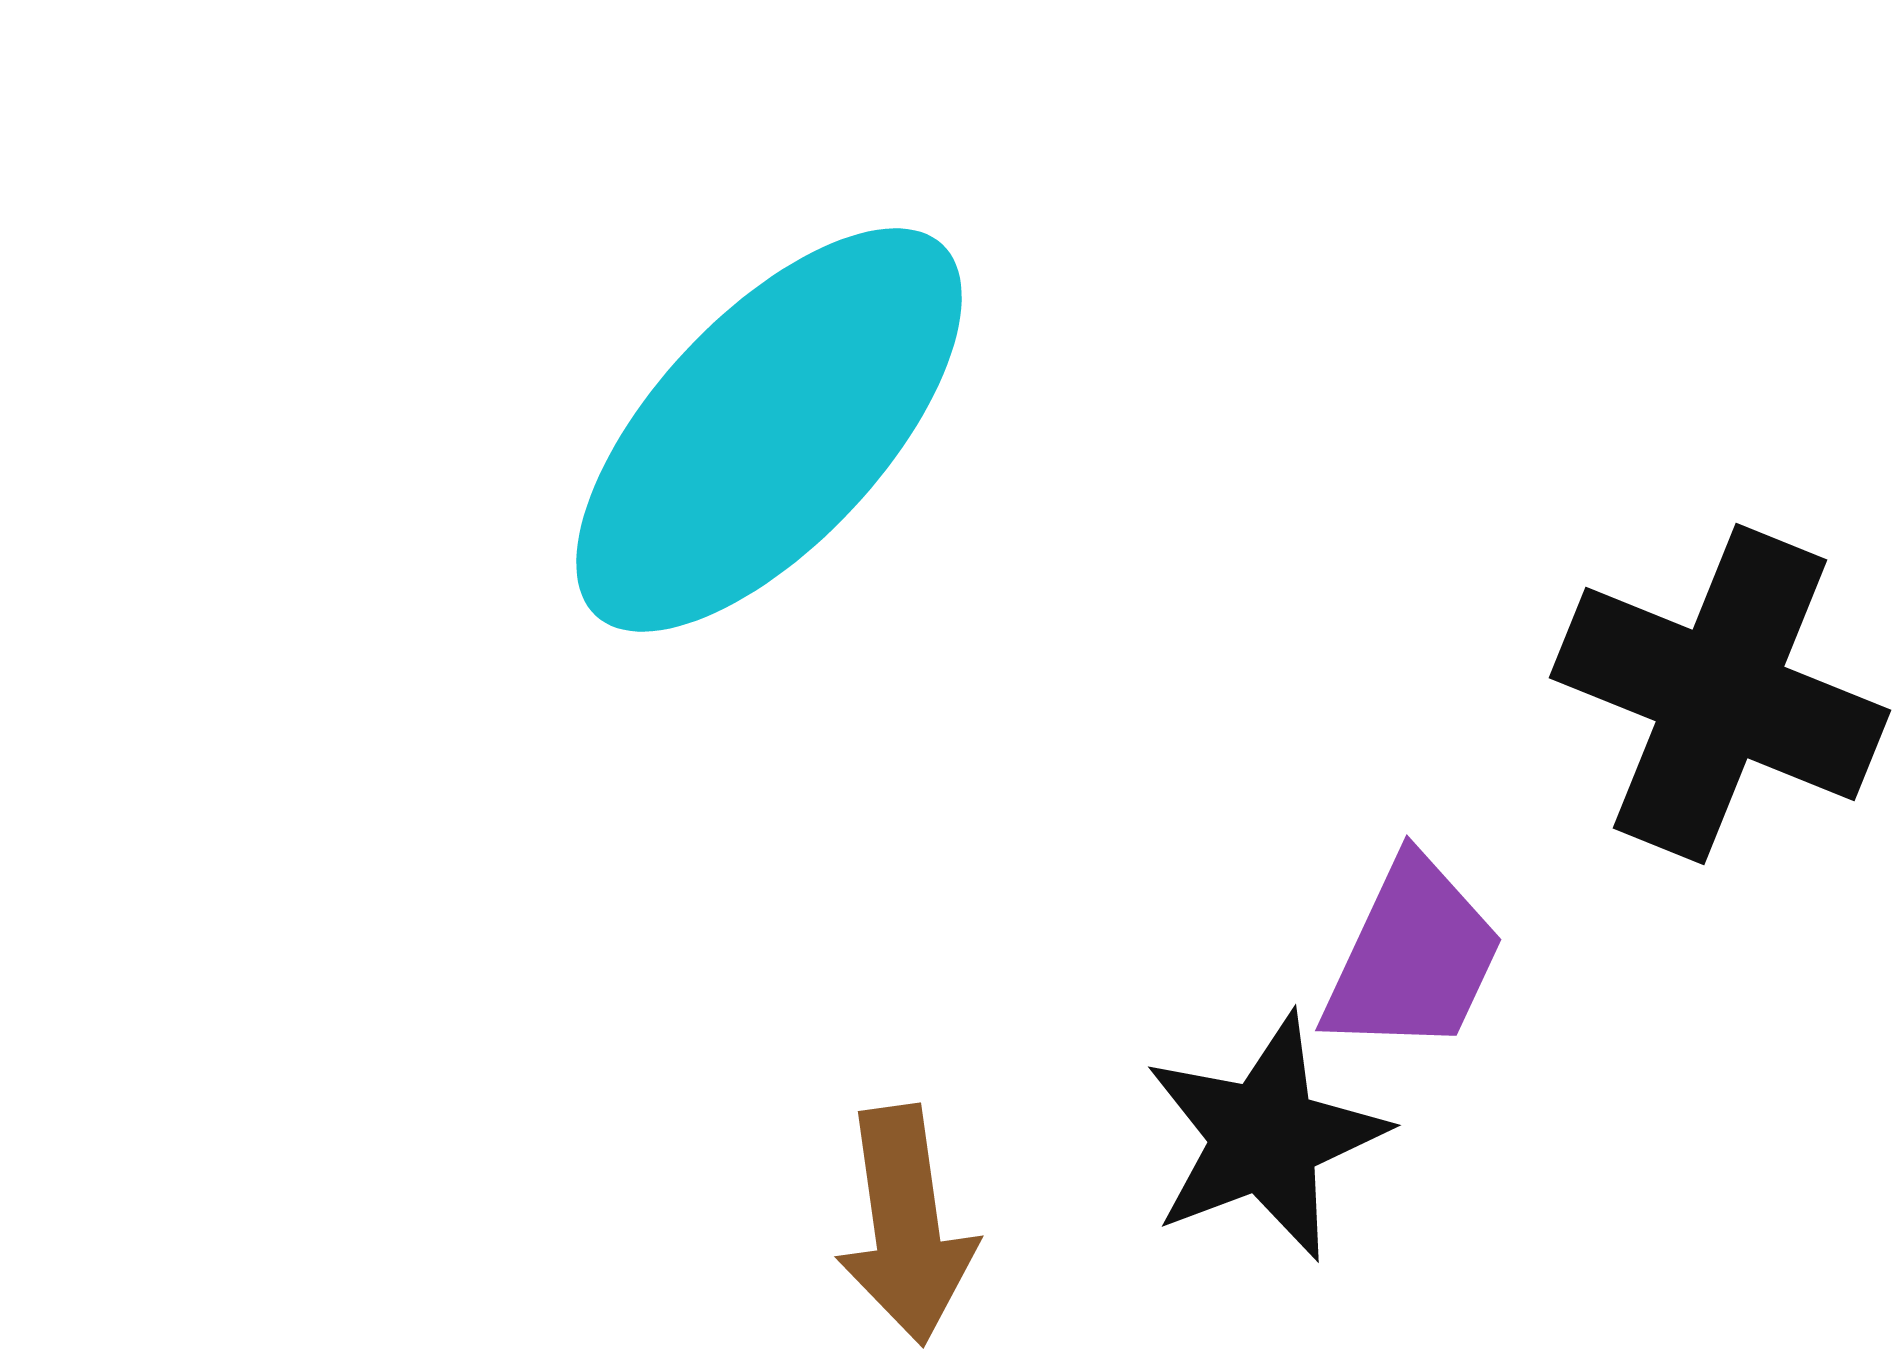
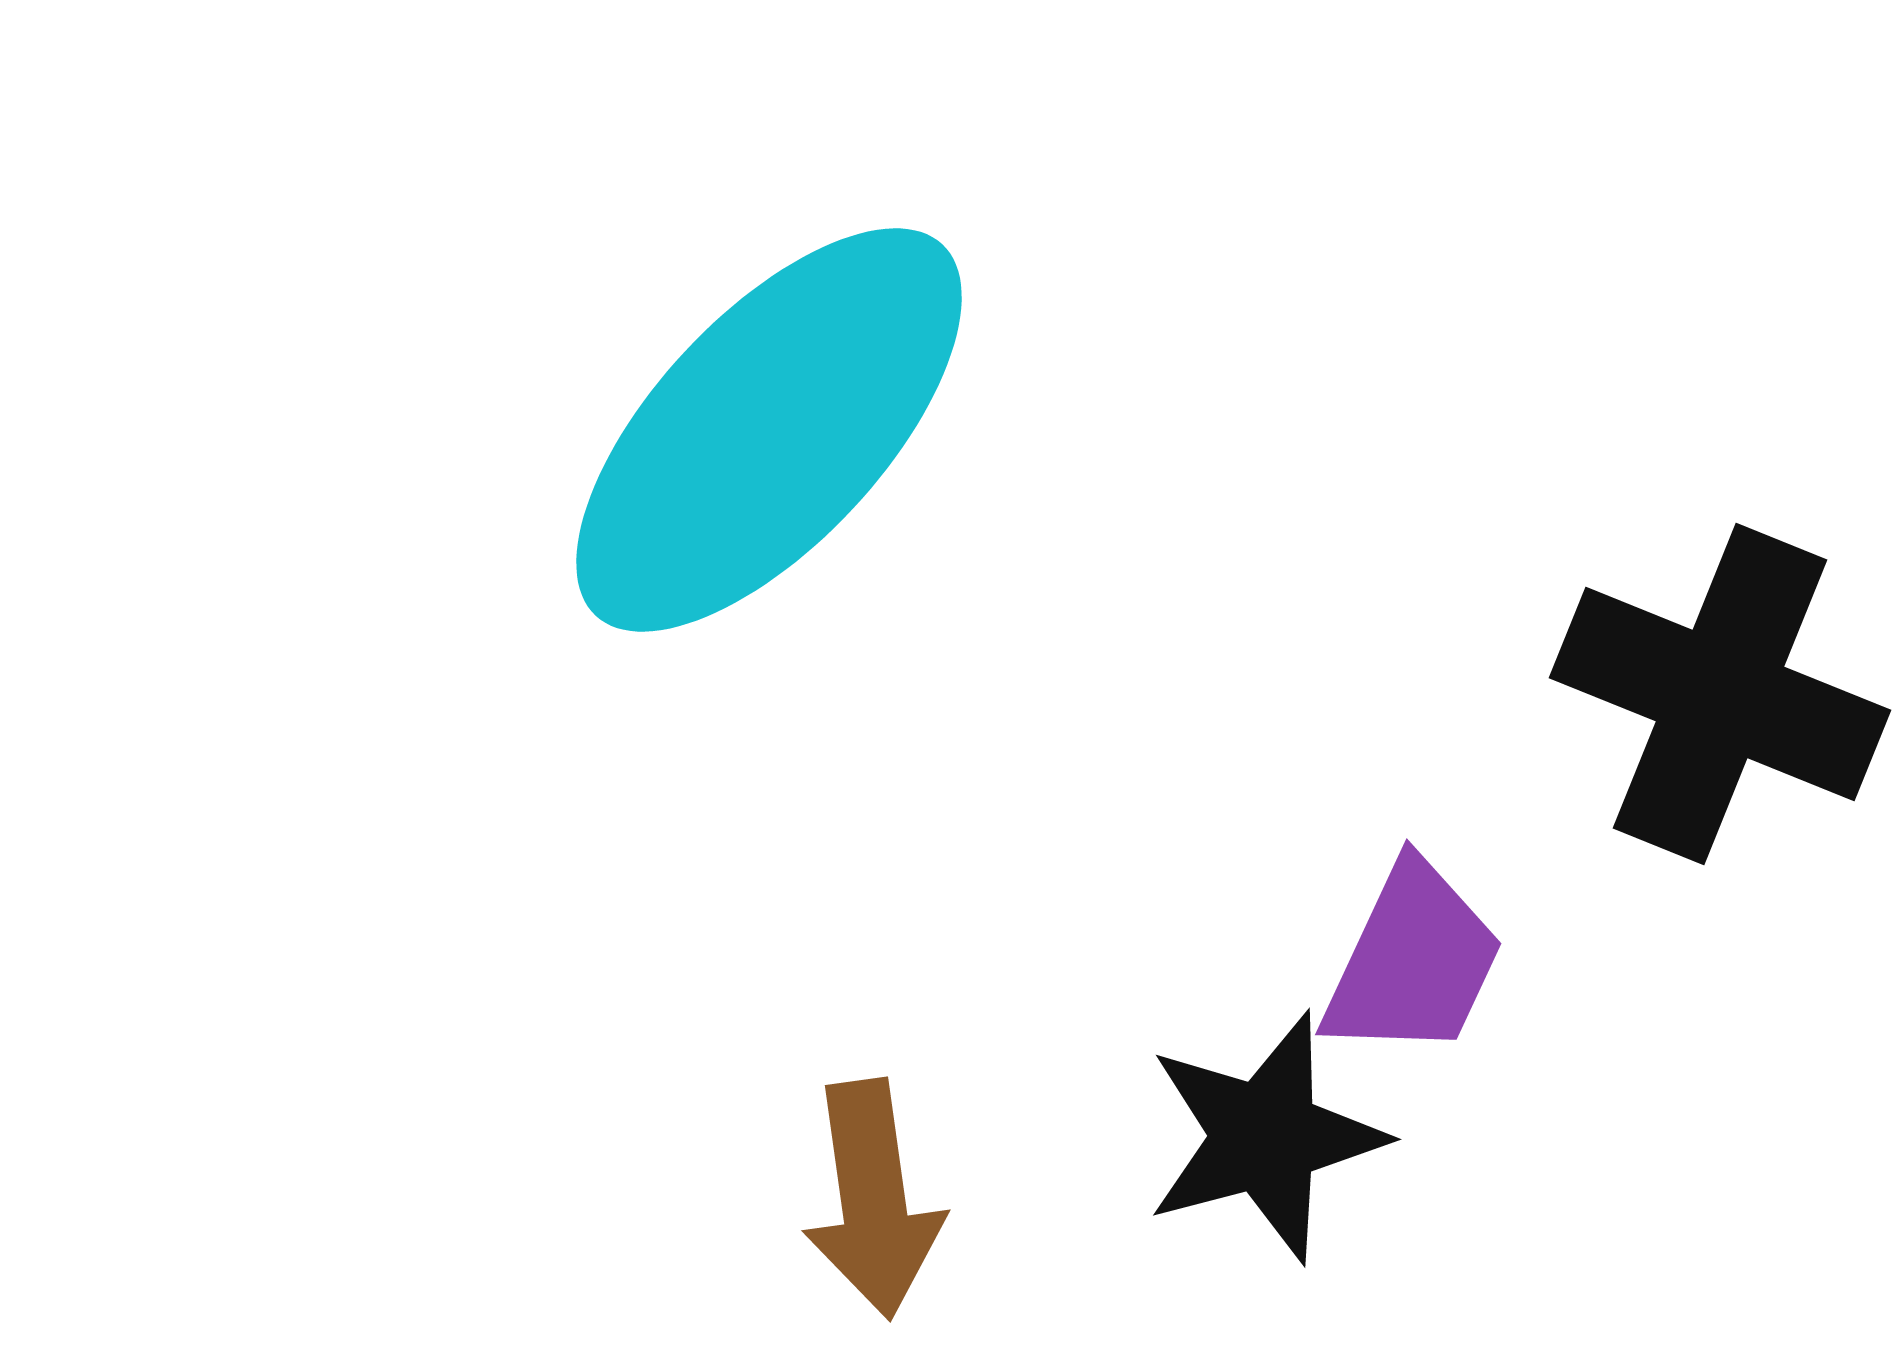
purple trapezoid: moved 4 px down
black star: rotated 6 degrees clockwise
brown arrow: moved 33 px left, 26 px up
